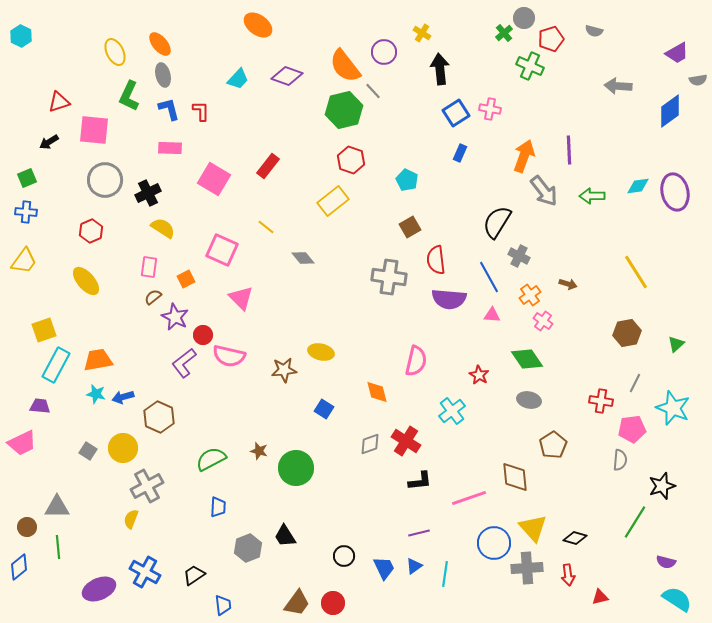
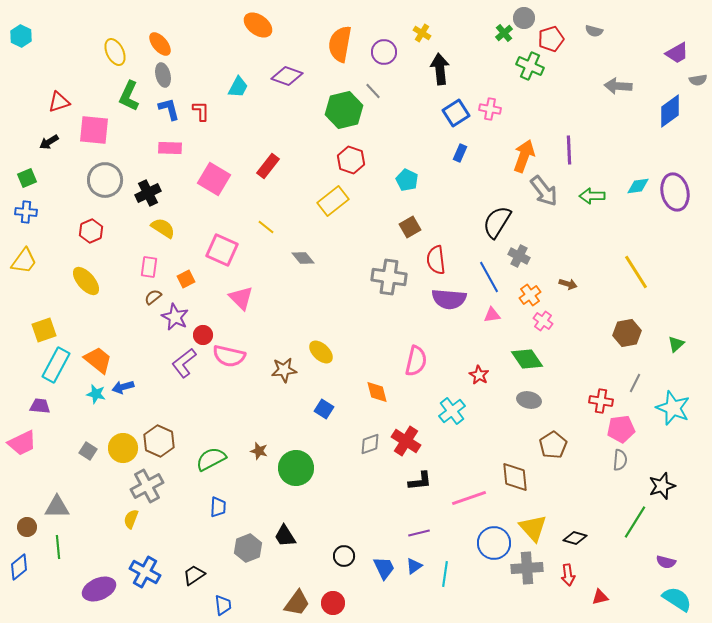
orange semicircle at (345, 66): moved 5 px left, 22 px up; rotated 48 degrees clockwise
cyan trapezoid at (238, 79): moved 8 px down; rotated 15 degrees counterclockwise
pink triangle at (492, 315): rotated 12 degrees counterclockwise
yellow ellipse at (321, 352): rotated 30 degrees clockwise
orange trapezoid at (98, 360): rotated 48 degrees clockwise
blue arrow at (123, 397): moved 10 px up
brown hexagon at (159, 417): moved 24 px down
pink pentagon at (632, 429): moved 11 px left
